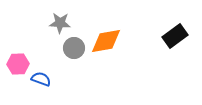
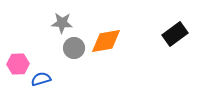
gray star: moved 2 px right
black rectangle: moved 2 px up
blue semicircle: rotated 36 degrees counterclockwise
